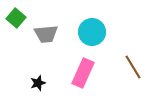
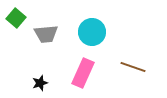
brown line: rotated 40 degrees counterclockwise
black star: moved 2 px right
